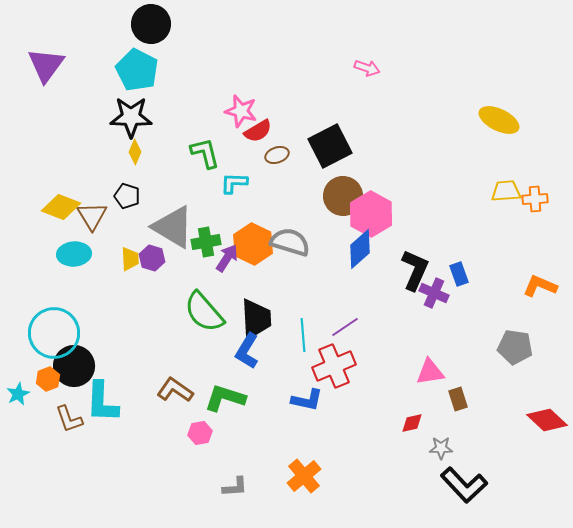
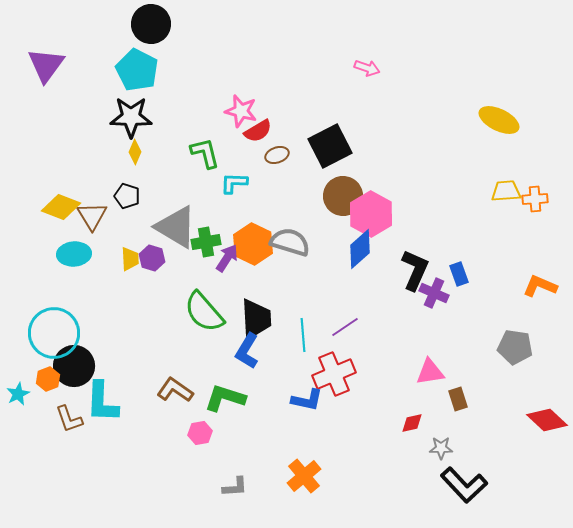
gray triangle at (173, 227): moved 3 px right
red cross at (334, 366): moved 8 px down
